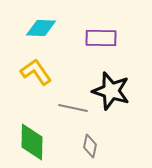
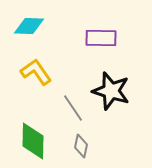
cyan diamond: moved 12 px left, 2 px up
gray line: rotated 44 degrees clockwise
green diamond: moved 1 px right, 1 px up
gray diamond: moved 9 px left
